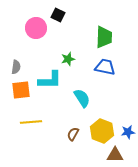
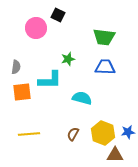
green trapezoid: rotated 95 degrees clockwise
blue trapezoid: rotated 10 degrees counterclockwise
orange square: moved 1 px right, 2 px down
cyan semicircle: rotated 42 degrees counterclockwise
yellow line: moved 2 px left, 12 px down
yellow hexagon: moved 1 px right, 2 px down
